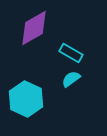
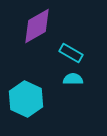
purple diamond: moved 3 px right, 2 px up
cyan semicircle: moved 2 px right; rotated 36 degrees clockwise
